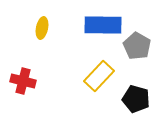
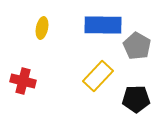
yellow rectangle: moved 1 px left
black pentagon: rotated 16 degrees counterclockwise
